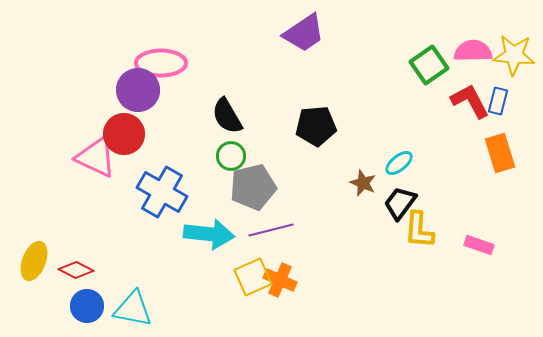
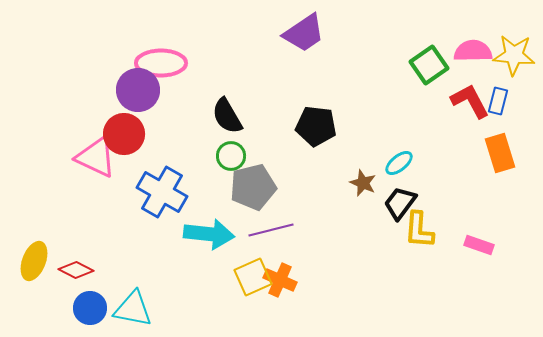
black pentagon: rotated 12 degrees clockwise
blue circle: moved 3 px right, 2 px down
